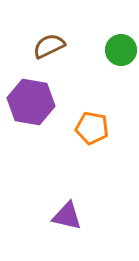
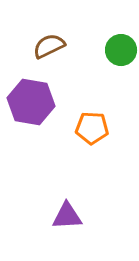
orange pentagon: rotated 8 degrees counterclockwise
purple triangle: rotated 16 degrees counterclockwise
